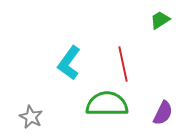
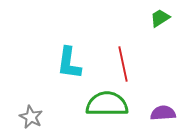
green trapezoid: moved 2 px up
cyan L-shape: rotated 28 degrees counterclockwise
purple semicircle: rotated 120 degrees counterclockwise
